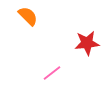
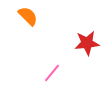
pink line: rotated 12 degrees counterclockwise
